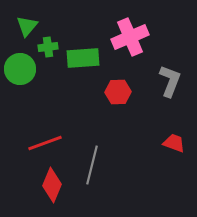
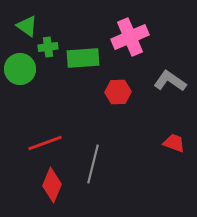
green triangle: rotated 35 degrees counterclockwise
gray L-shape: rotated 76 degrees counterclockwise
gray line: moved 1 px right, 1 px up
